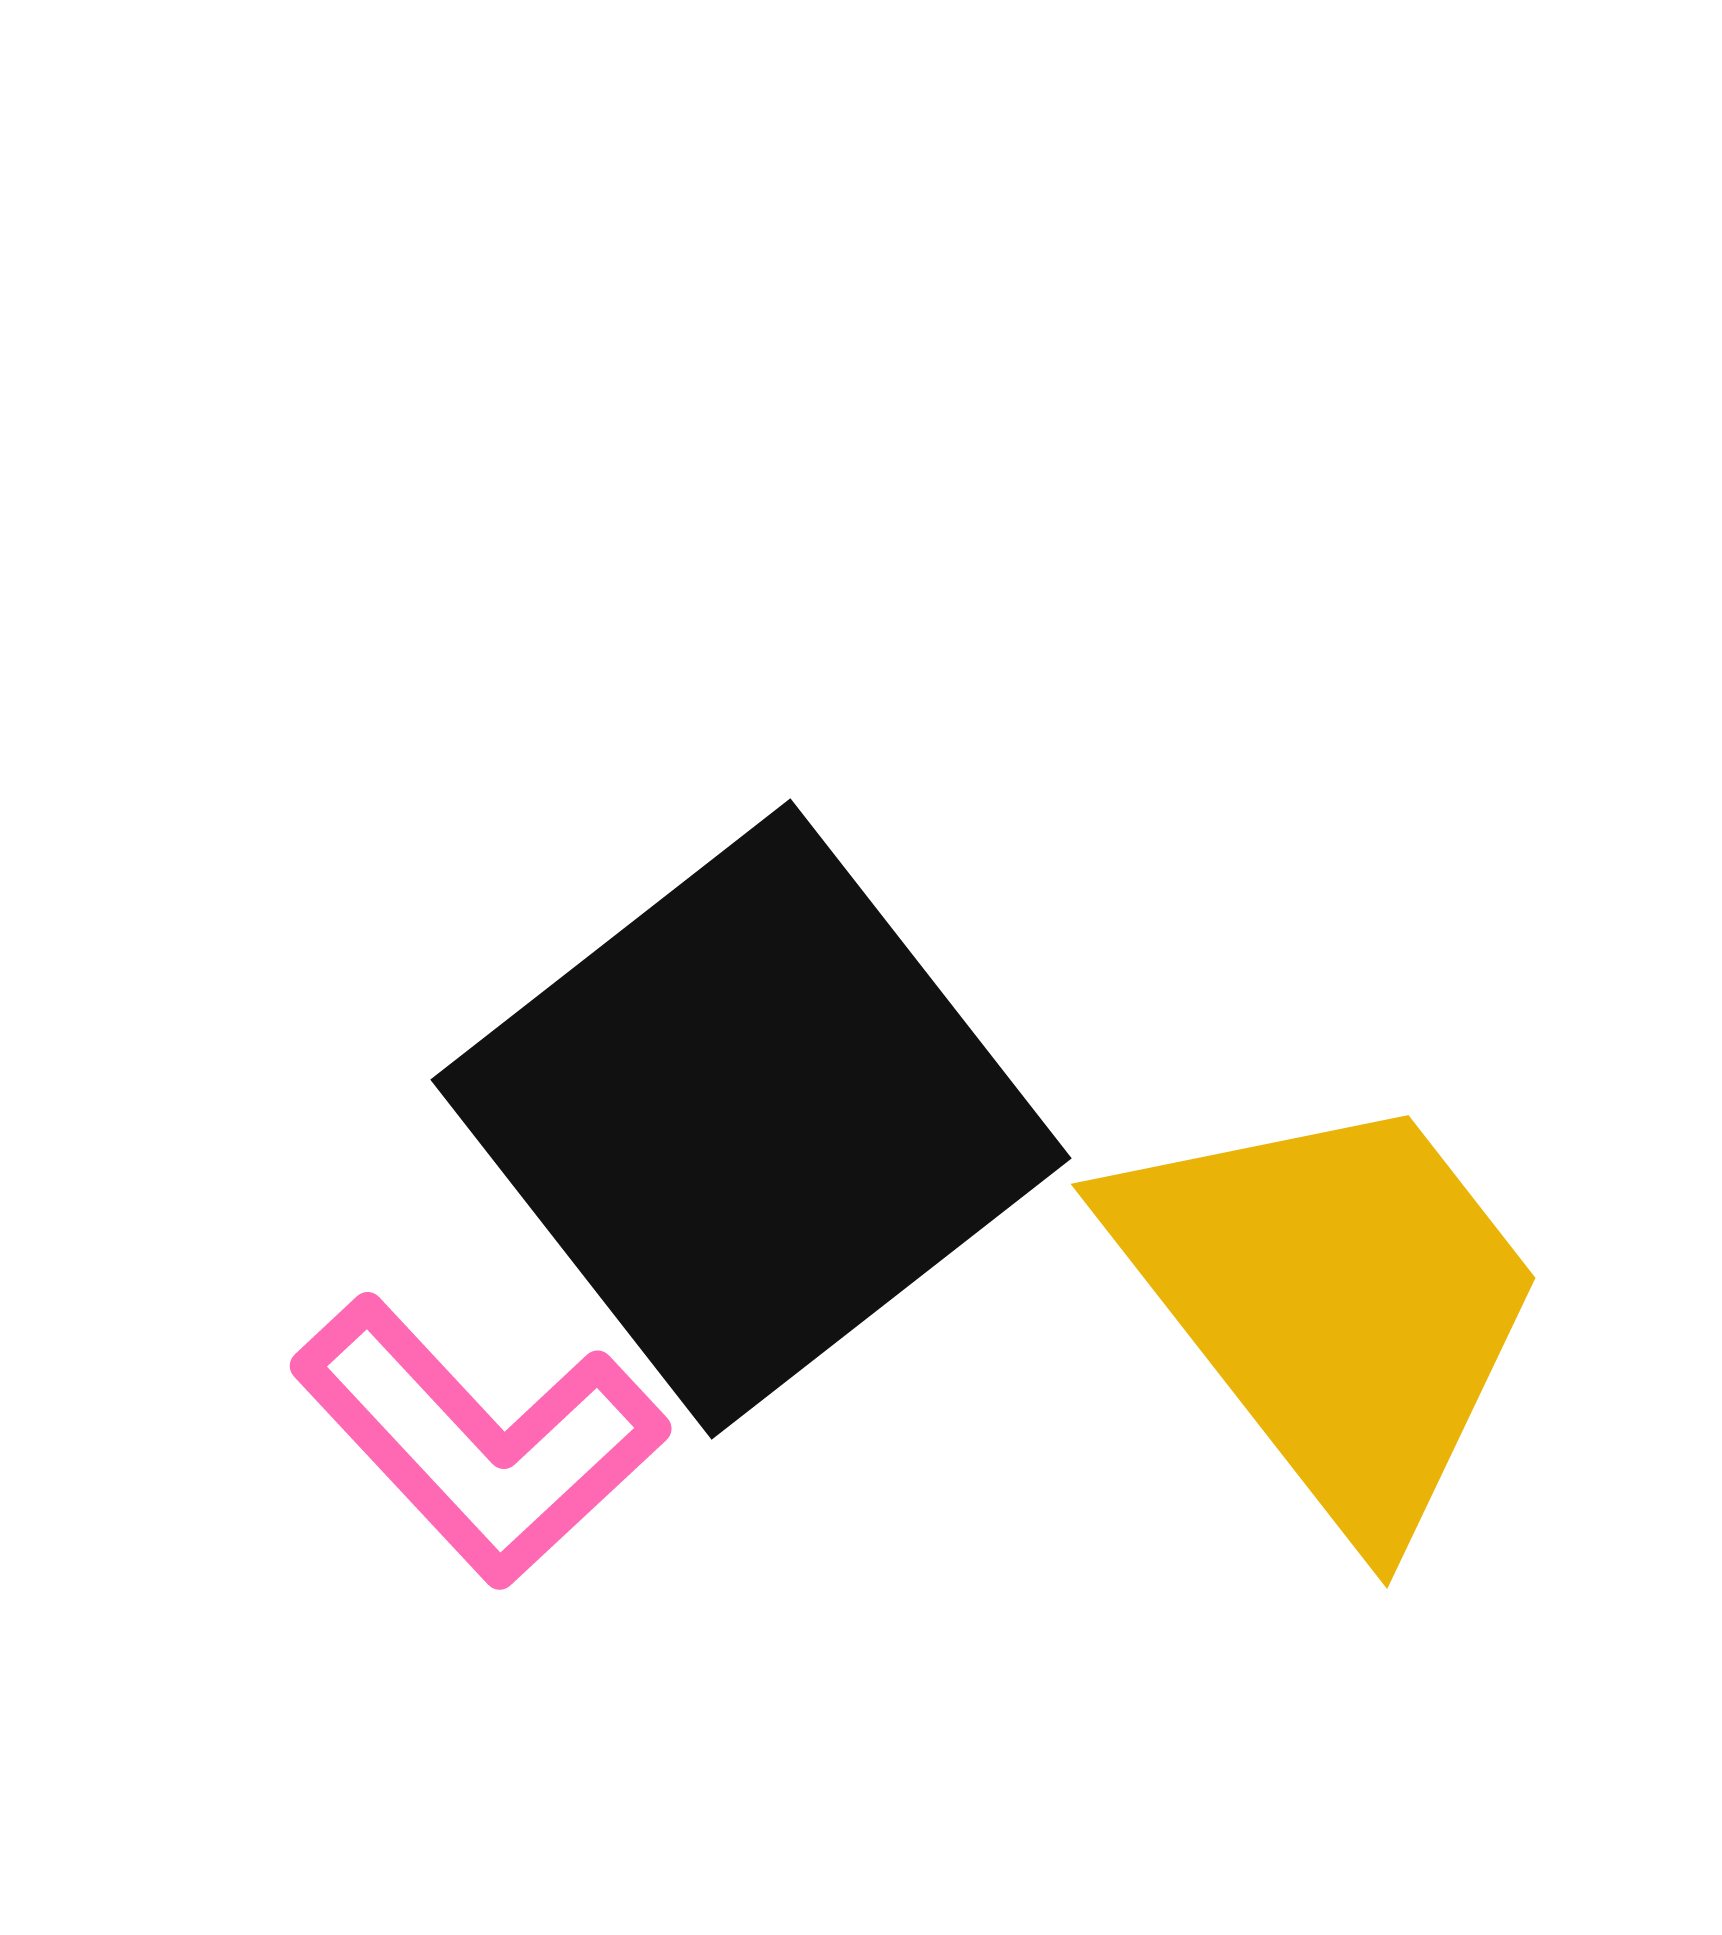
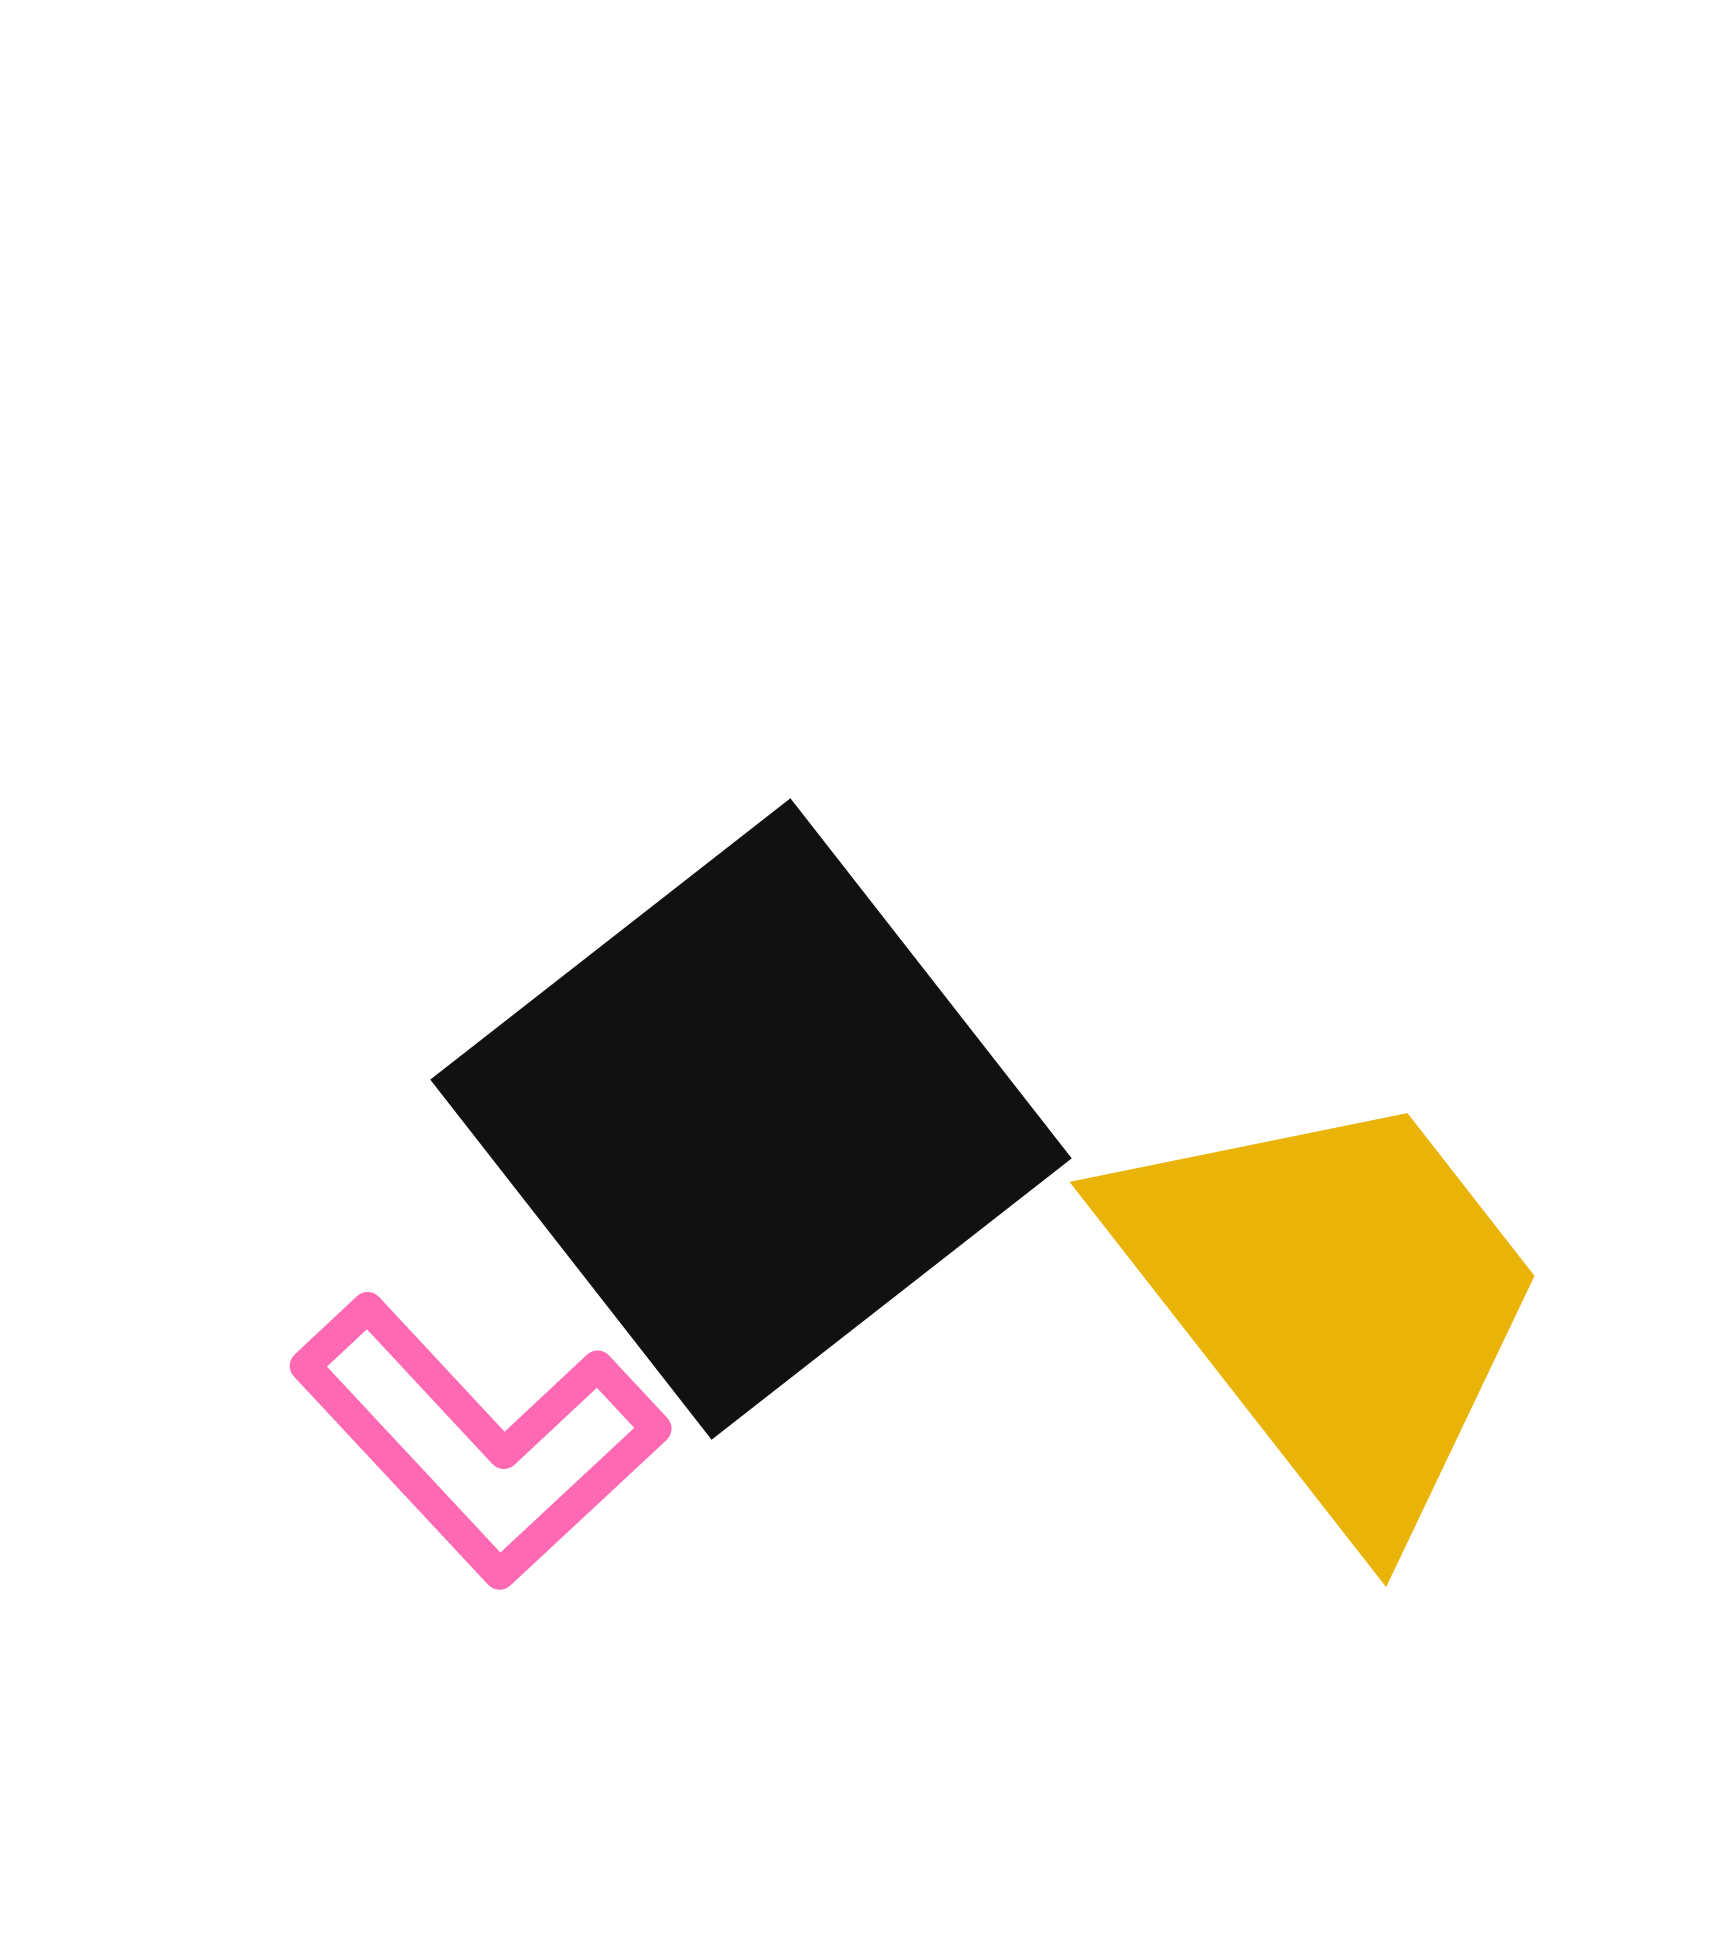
yellow trapezoid: moved 1 px left, 2 px up
